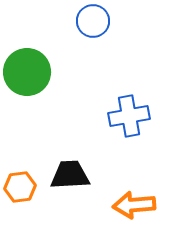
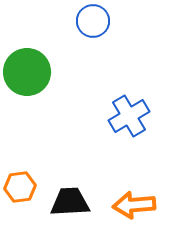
blue cross: rotated 21 degrees counterclockwise
black trapezoid: moved 27 px down
